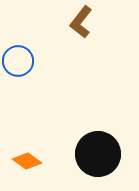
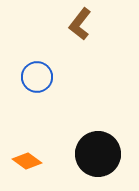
brown L-shape: moved 1 px left, 2 px down
blue circle: moved 19 px right, 16 px down
